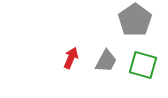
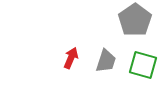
gray trapezoid: rotated 10 degrees counterclockwise
